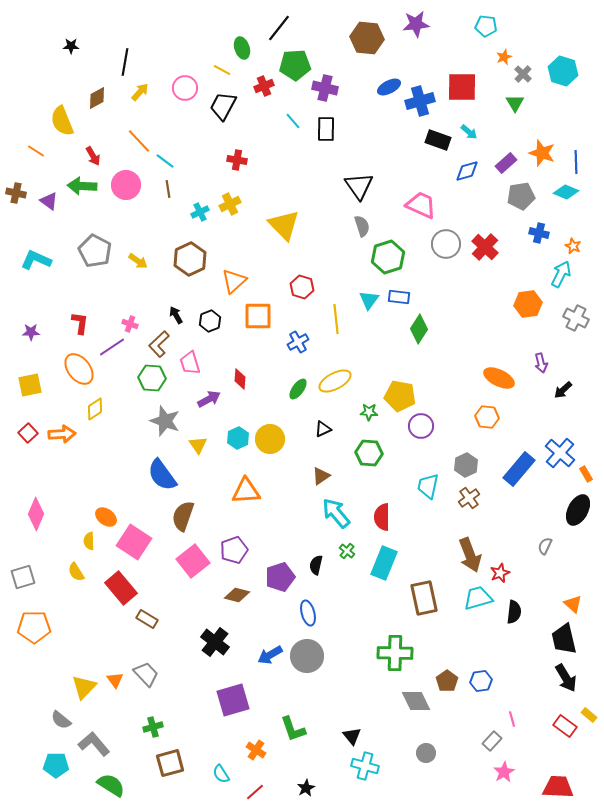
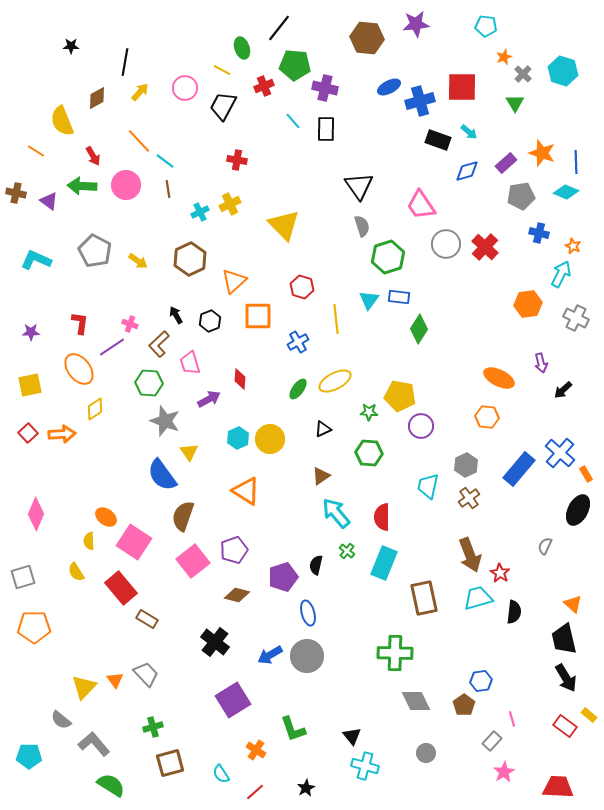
green pentagon at (295, 65): rotated 8 degrees clockwise
pink trapezoid at (421, 205): rotated 148 degrees counterclockwise
green hexagon at (152, 378): moved 3 px left, 5 px down
yellow triangle at (198, 445): moved 9 px left, 7 px down
orange triangle at (246, 491): rotated 36 degrees clockwise
red star at (500, 573): rotated 18 degrees counterclockwise
purple pentagon at (280, 577): moved 3 px right
brown pentagon at (447, 681): moved 17 px right, 24 px down
purple square at (233, 700): rotated 16 degrees counterclockwise
cyan pentagon at (56, 765): moved 27 px left, 9 px up
